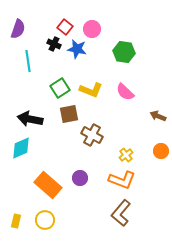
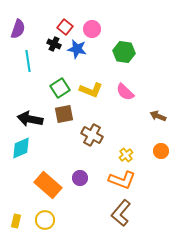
brown square: moved 5 px left
